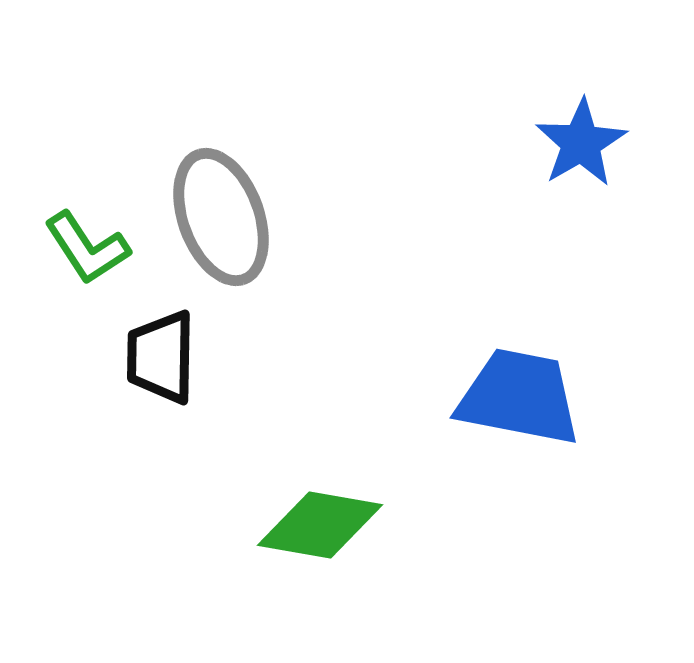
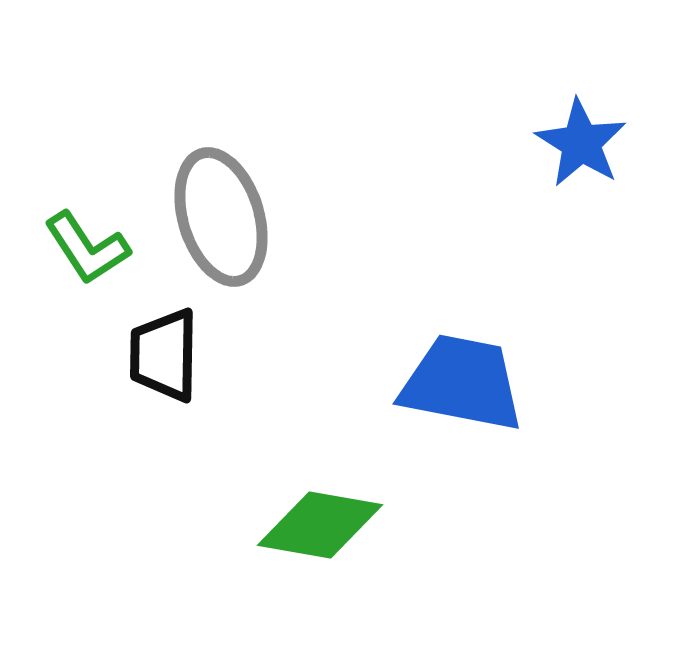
blue star: rotated 10 degrees counterclockwise
gray ellipse: rotated 3 degrees clockwise
black trapezoid: moved 3 px right, 2 px up
blue trapezoid: moved 57 px left, 14 px up
